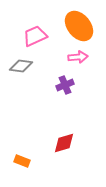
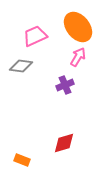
orange ellipse: moved 1 px left, 1 px down
pink arrow: rotated 54 degrees counterclockwise
orange rectangle: moved 1 px up
